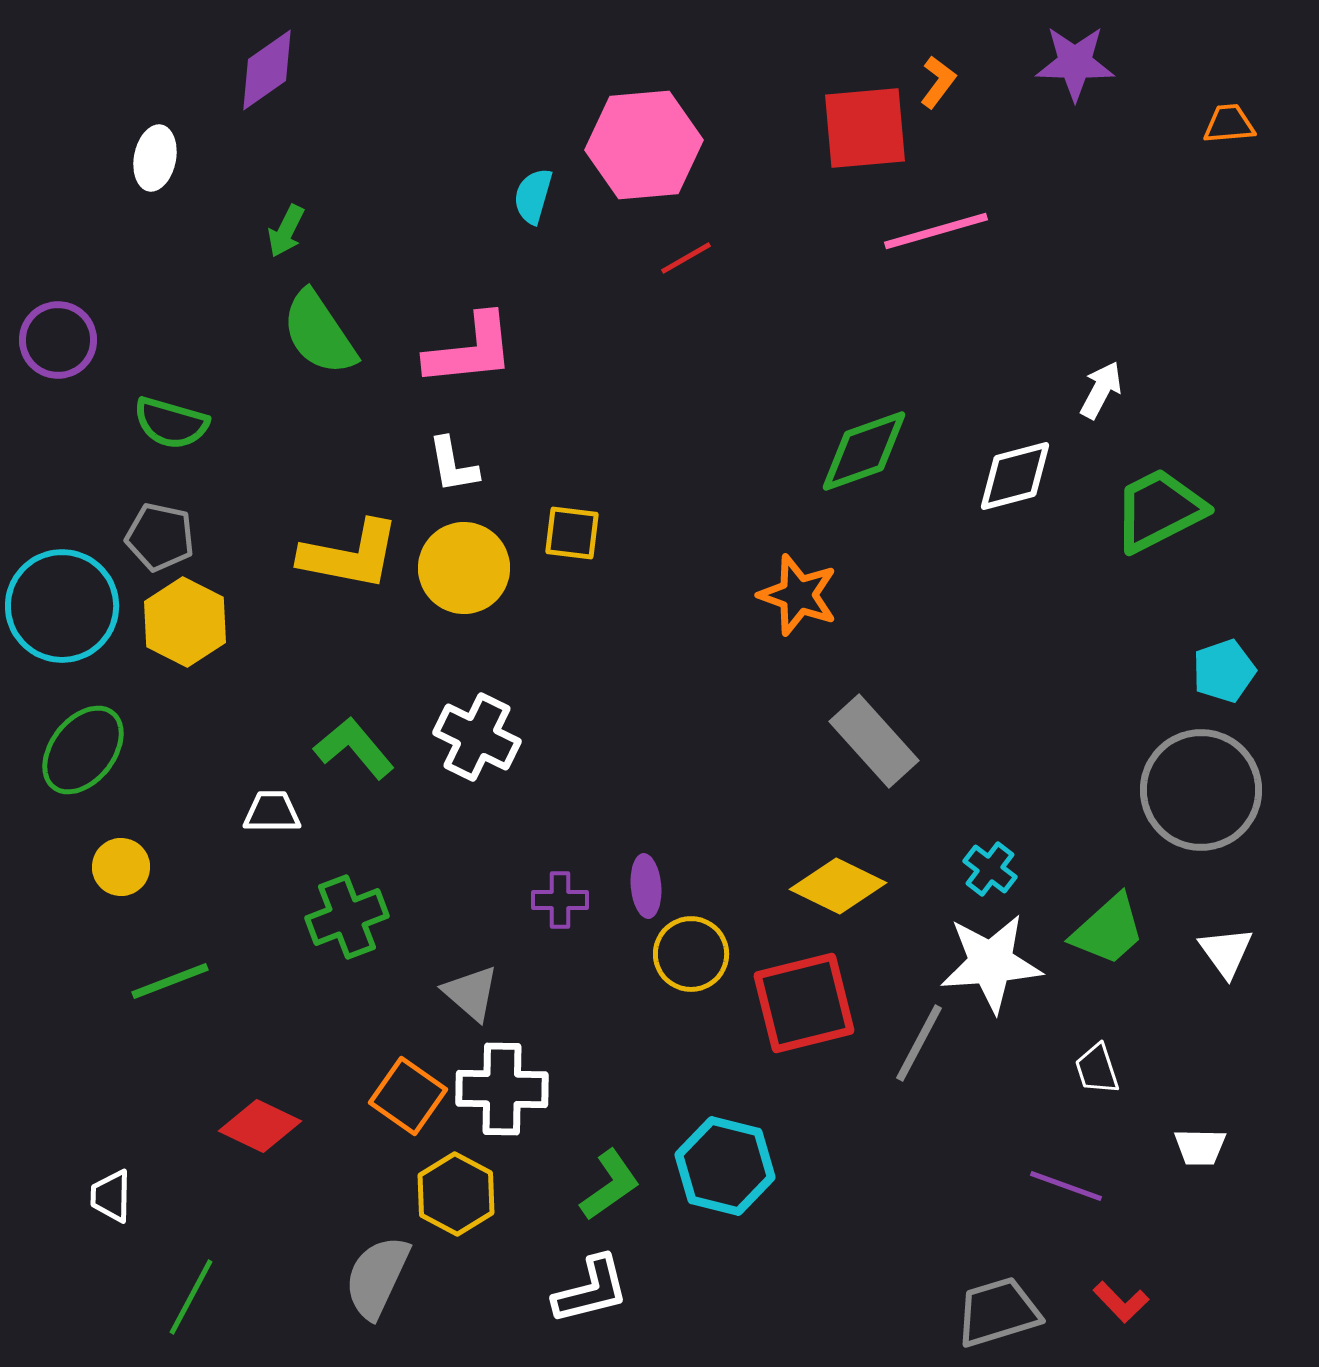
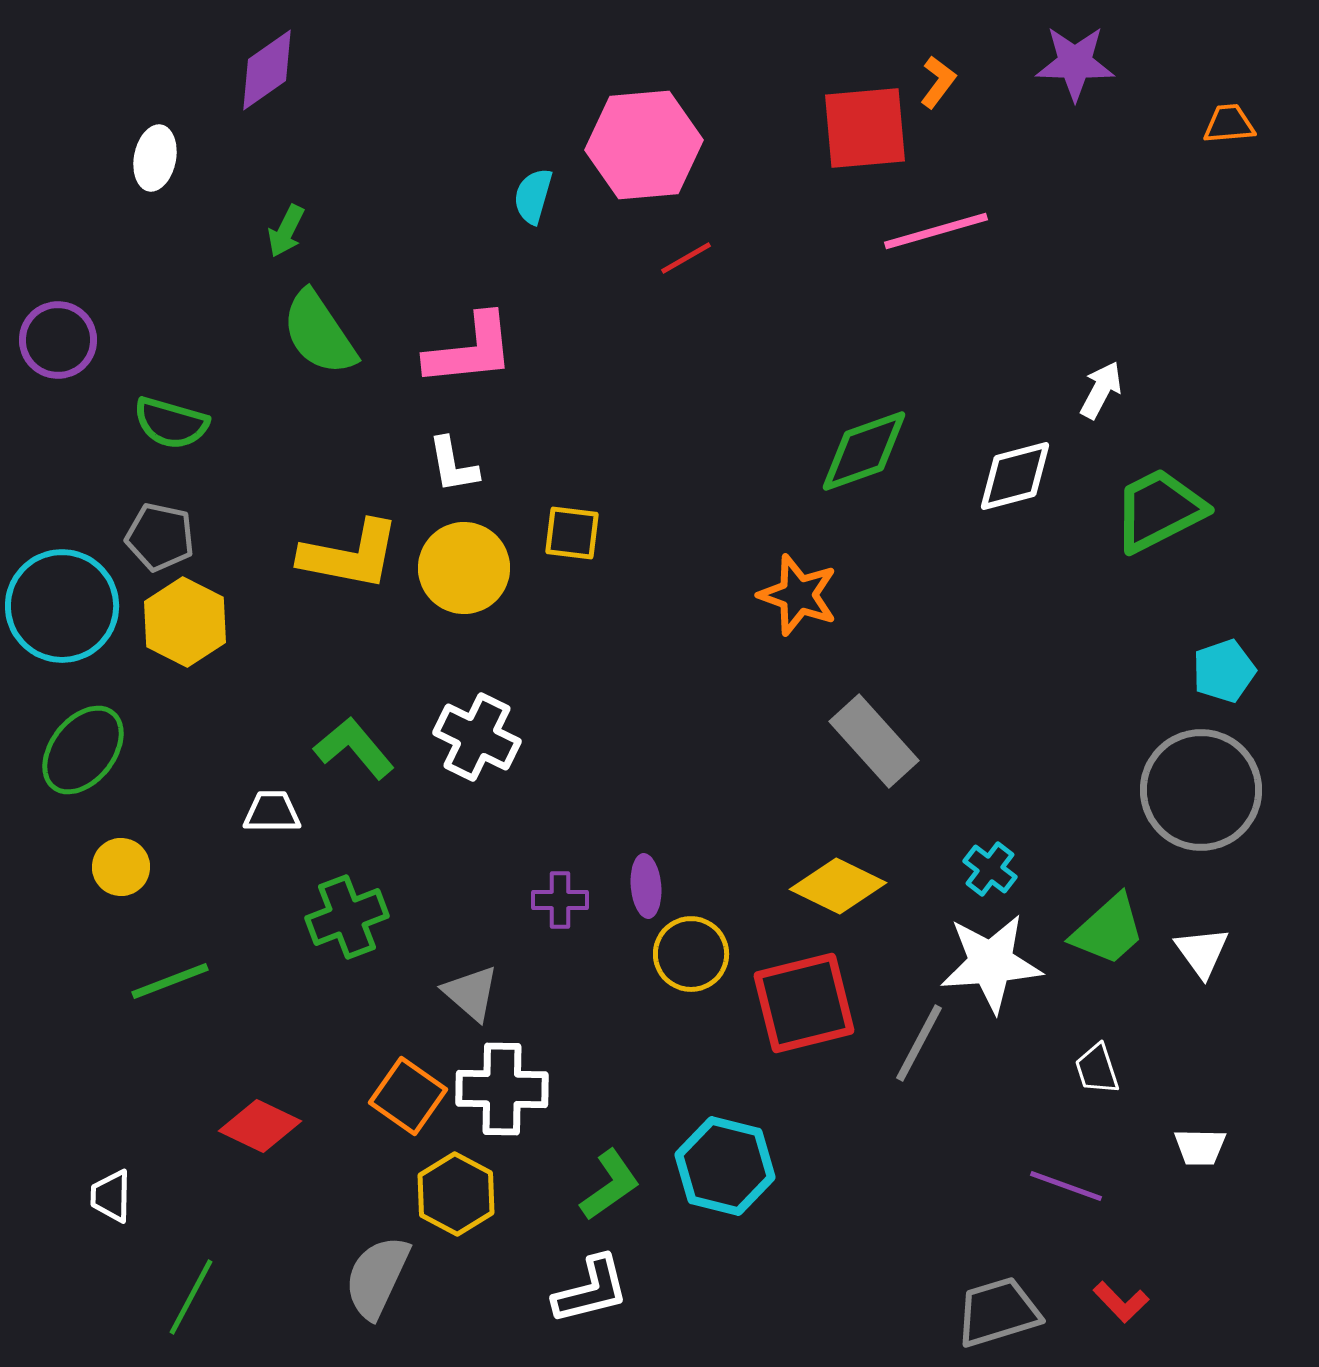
white triangle at (1226, 952): moved 24 px left
